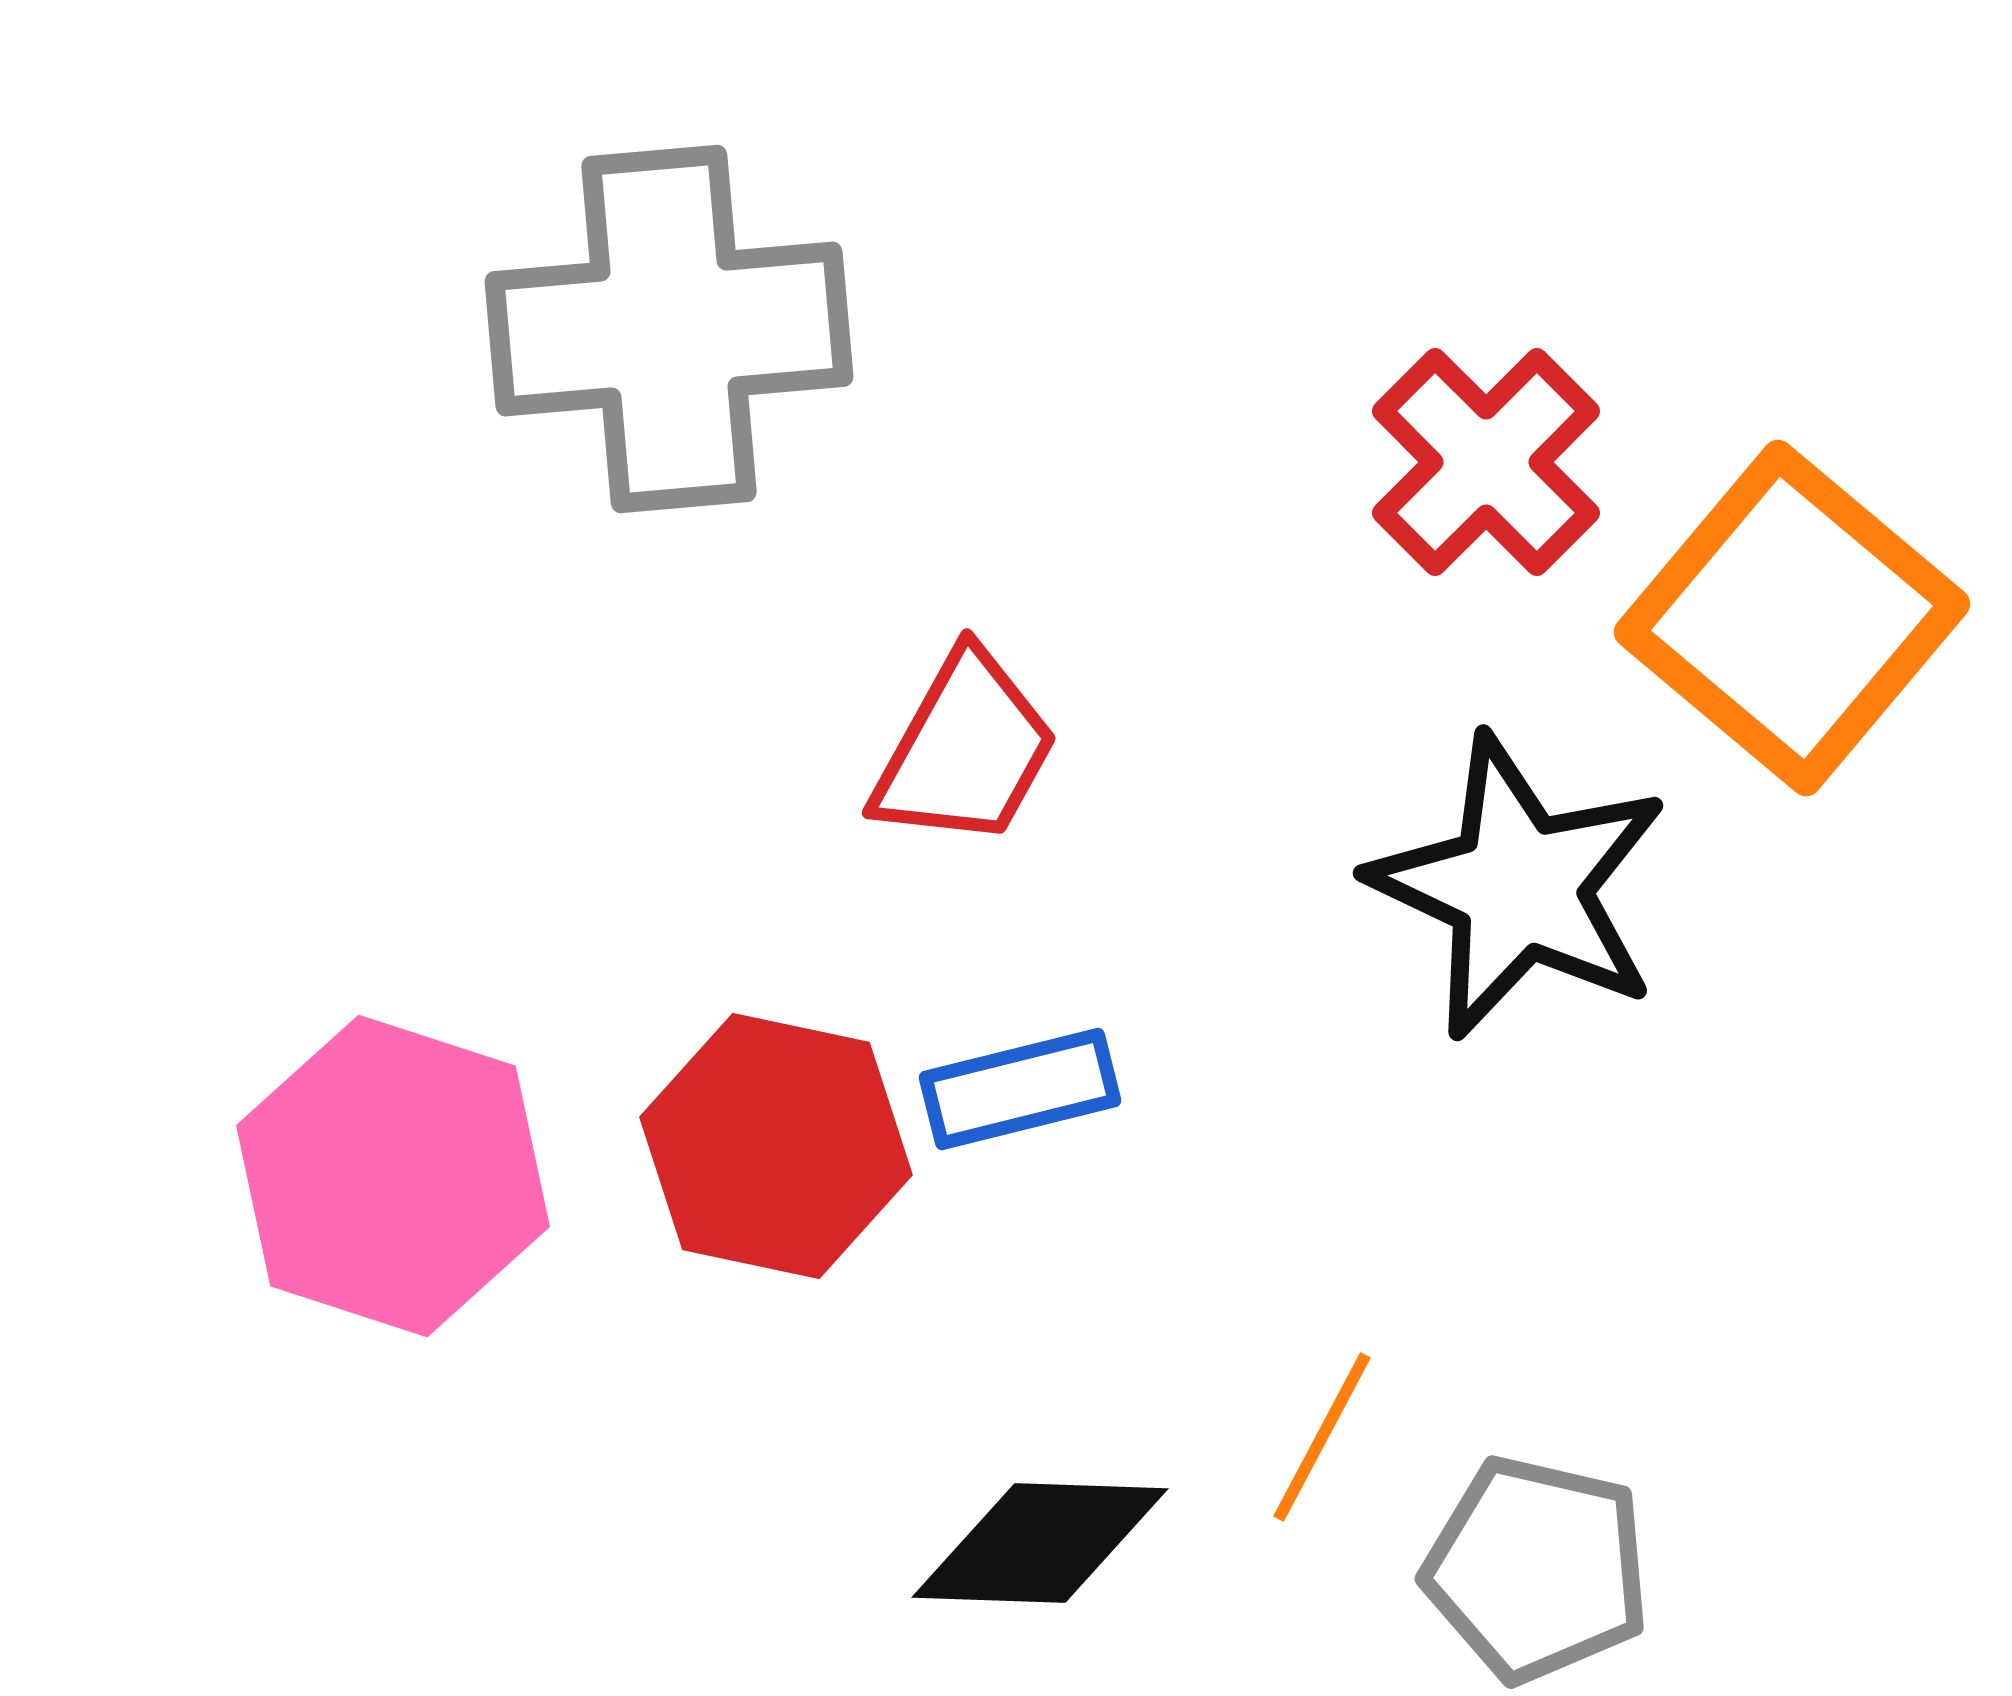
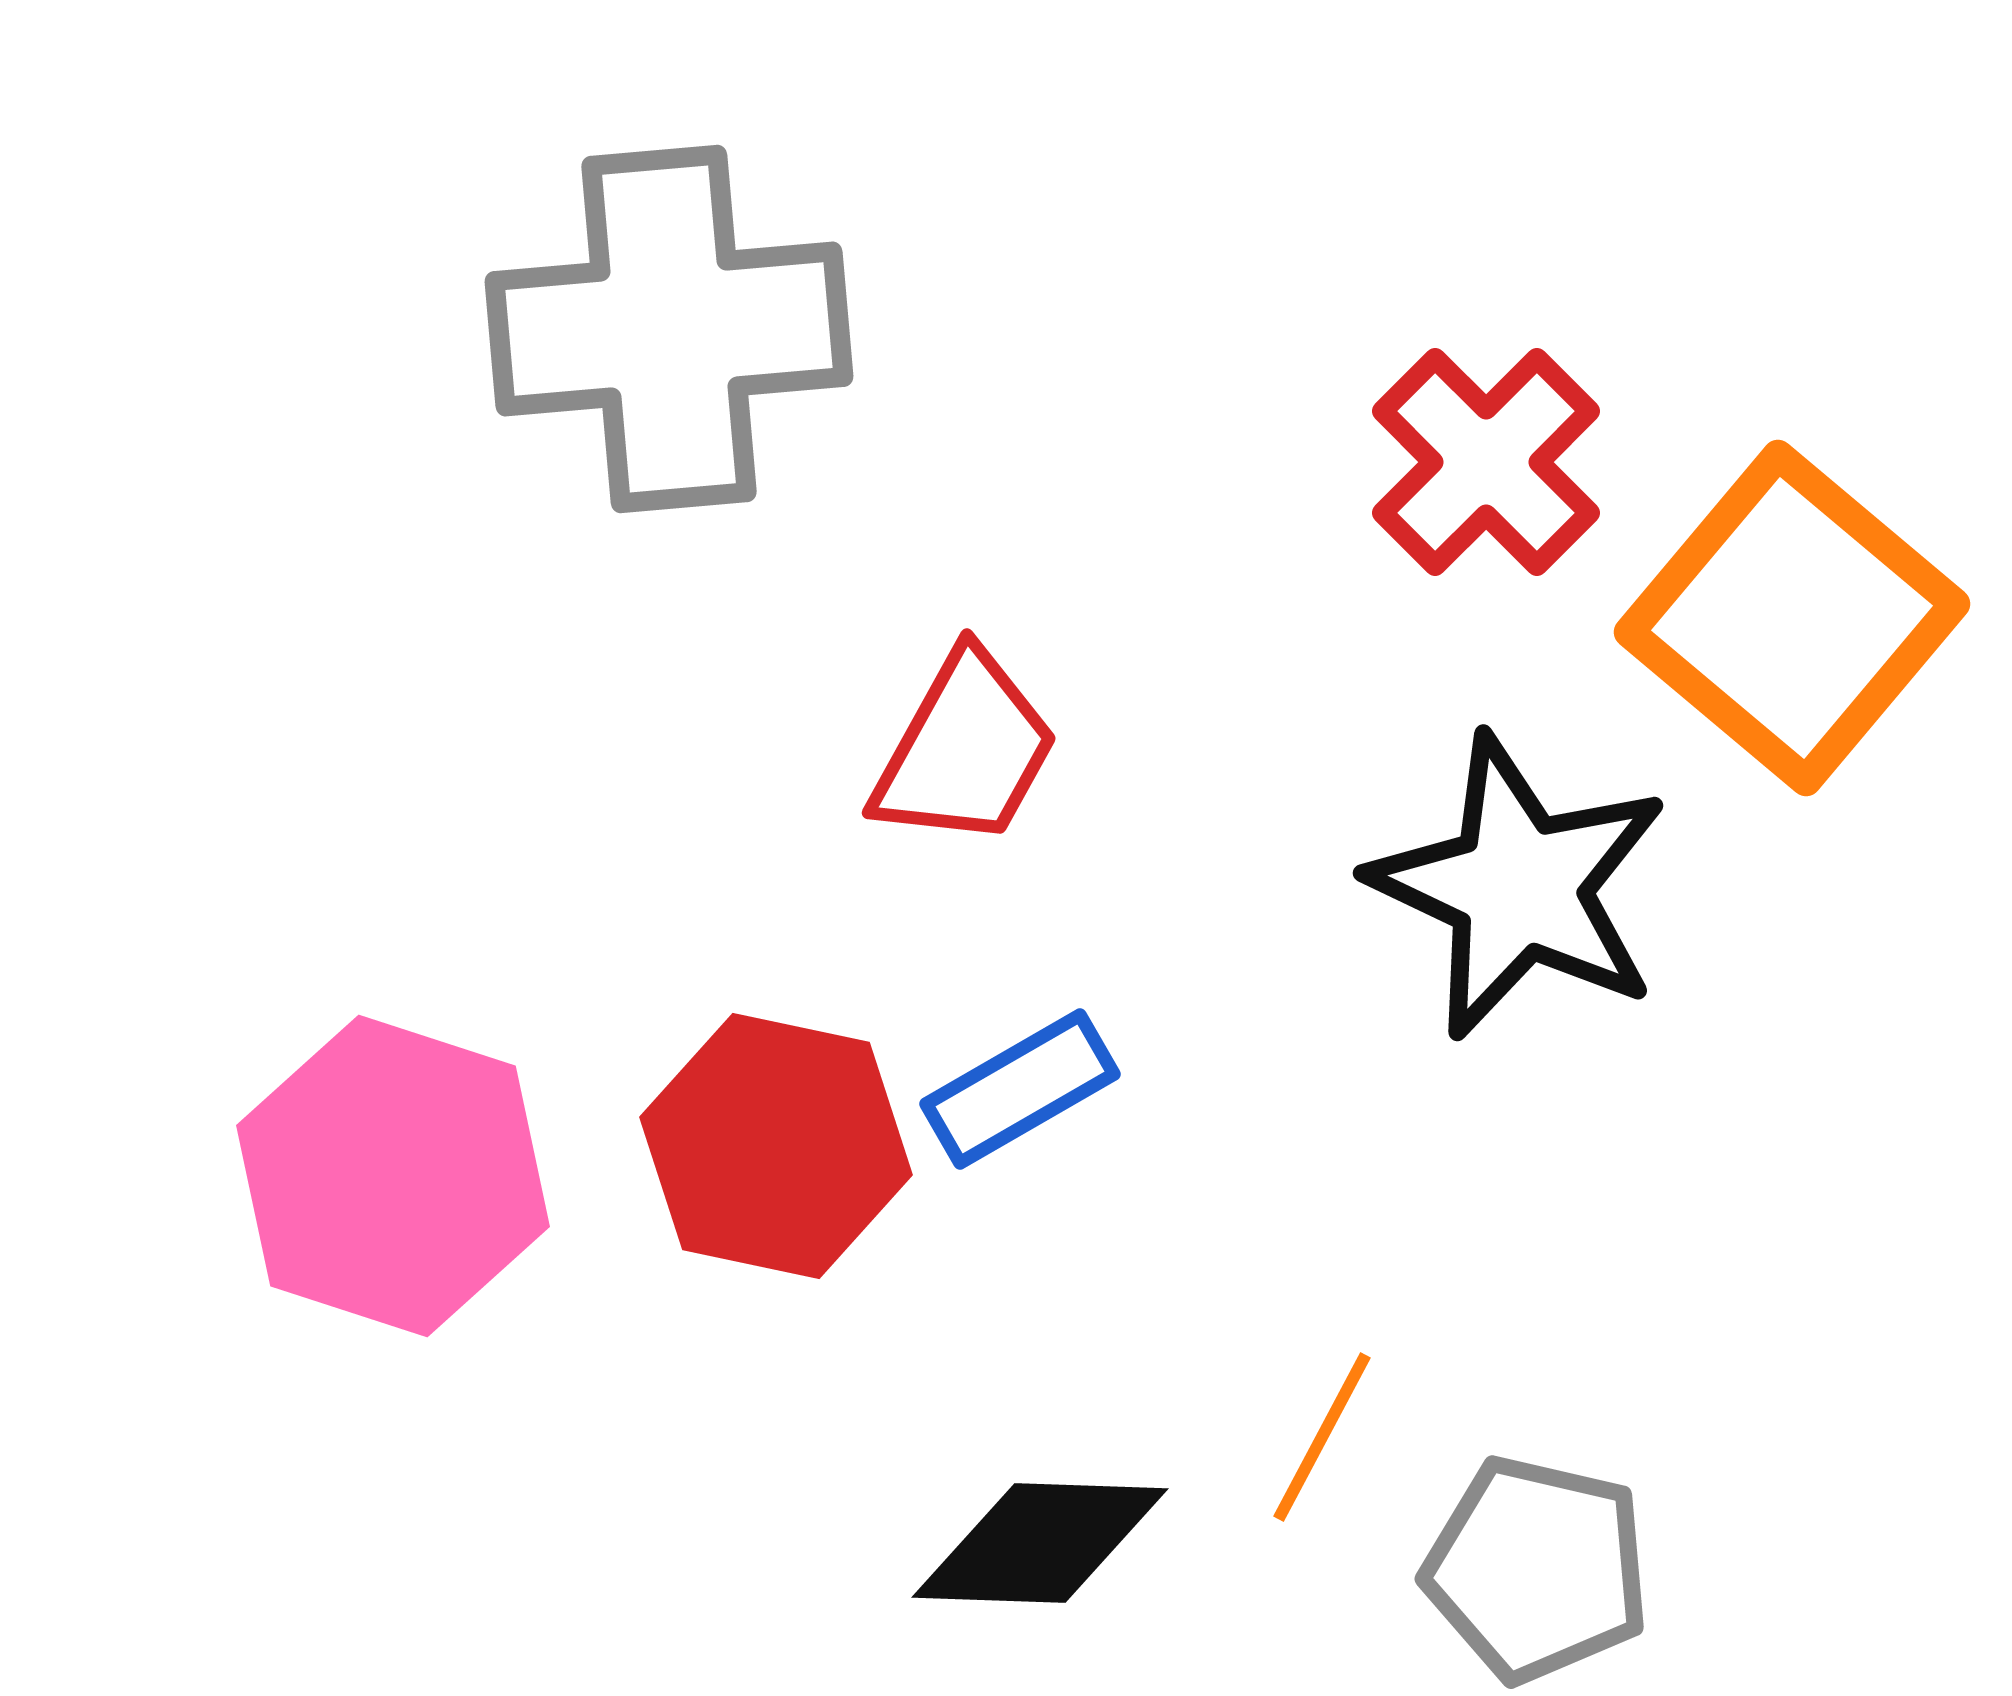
blue rectangle: rotated 16 degrees counterclockwise
